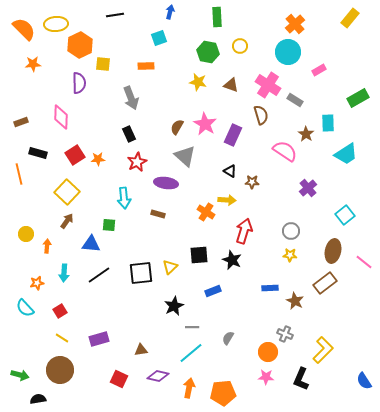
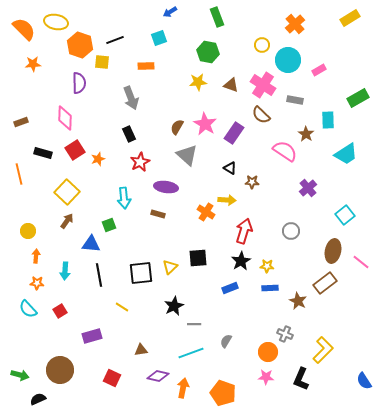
blue arrow at (170, 12): rotated 136 degrees counterclockwise
black line at (115, 15): moved 25 px down; rotated 12 degrees counterclockwise
green rectangle at (217, 17): rotated 18 degrees counterclockwise
yellow rectangle at (350, 18): rotated 18 degrees clockwise
yellow ellipse at (56, 24): moved 2 px up; rotated 15 degrees clockwise
orange hexagon at (80, 45): rotated 15 degrees counterclockwise
yellow circle at (240, 46): moved 22 px right, 1 px up
cyan circle at (288, 52): moved 8 px down
yellow square at (103, 64): moved 1 px left, 2 px up
yellow star at (198, 82): rotated 18 degrees counterclockwise
pink cross at (268, 85): moved 5 px left
gray rectangle at (295, 100): rotated 21 degrees counterclockwise
brown semicircle at (261, 115): rotated 150 degrees clockwise
pink diamond at (61, 117): moved 4 px right, 1 px down
cyan rectangle at (328, 123): moved 3 px up
purple rectangle at (233, 135): moved 1 px right, 2 px up; rotated 10 degrees clockwise
black rectangle at (38, 153): moved 5 px right
red square at (75, 155): moved 5 px up
gray triangle at (185, 156): moved 2 px right, 1 px up
orange star at (98, 159): rotated 16 degrees counterclockwise
red star at (137, 162): moved 3 px right
black triangle at (230, 171): moved 3 px up
purple ellipse at (166, 183): moved 4 px down
green square at (109, 225): rotated 24 degrees counterclockwise
yellow circle at (26, 234): moved 2 px right, 3 px up
orange arrow at (47, 246): moved 11 px left, 10 px down
black square at (199, 255): moved 1 px left, 3 px down
yellow star at (290, 255): moved 23 px left, 11 px down
black star at (232, 260): moved 9 px right, 1 px down; rotated 18 degrees clockwise
pink line at (364, 262): moved 3 px left
cyan arrow at (64, 273): moved 1 px right, 2 px up
black line at (99, 275): rotated 65 degrees counterclockwise
orange star at (37, 283): rotated 16 degrees clockwise
blue rectangle at (213, 291): moved 17 px right, 3 px up
brown star at (295, 301): moved 3 px right
cyan semicircle at (25, 308): moved 3 px right, 1 px down
gray line at (192, 327): moved 2 px right, 3 px up
yellow line at (62, 338): moved 60 px right, 31 px up
gray semicircle at (228, 338): moved 2 px left, 3 px down
purple rectangle at (99, 339): moved 7 px left, 3 px up
cyan line at (191, 353): rotated 20 degrees clockwise
red square at (119, 379): moved 7 px left, 1 px up
orange arrow at (189, 388): moved 6 px left
orange pentagon at (223, 393): rotated 25 degrees clockwise
black semicircle at (38, 399): rotated 14 degrees counterclockwise
